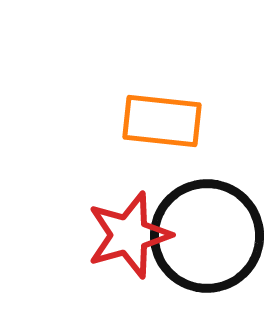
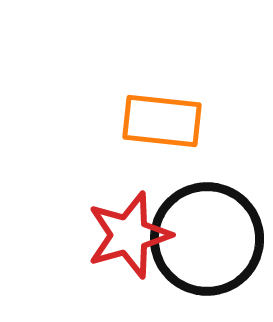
black circle: moved 3 px down
